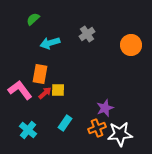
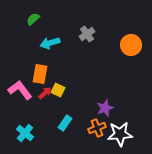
yellow square: rotated 24 degrees clockwise
cyan cross: moved 3 px left, 3 px down
